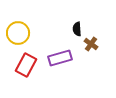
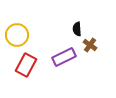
yellow circle: moved 1 px left, 2 px down
brown cross: moved 1 px left, 1 px down
purple rectangle: moved 4 px right, 1 px up; rotated 10 degrees counterclockwise
